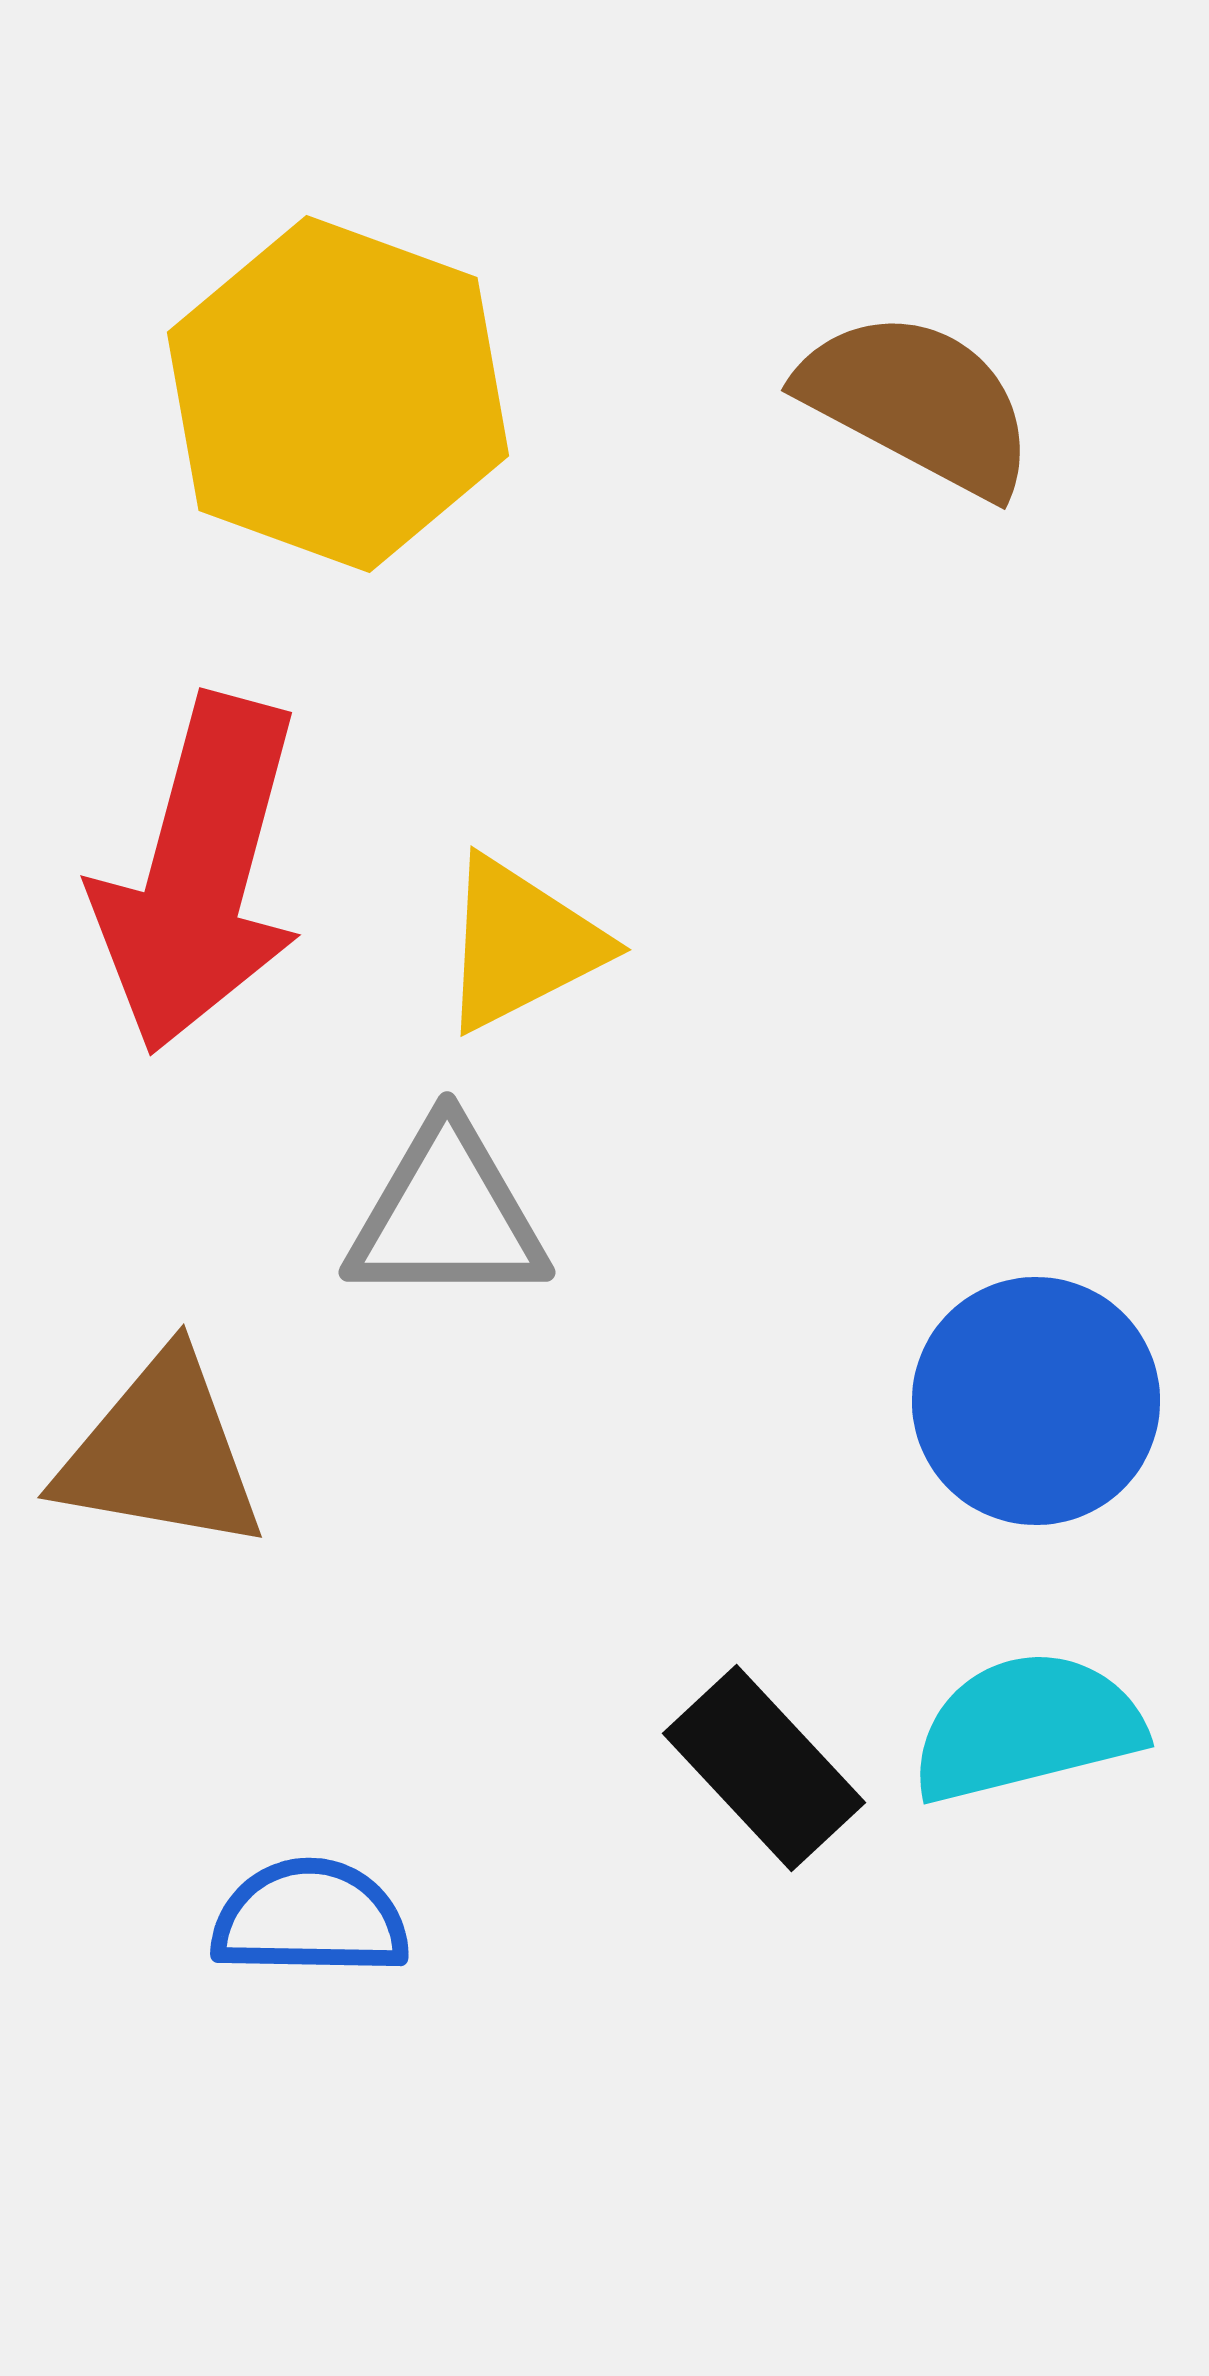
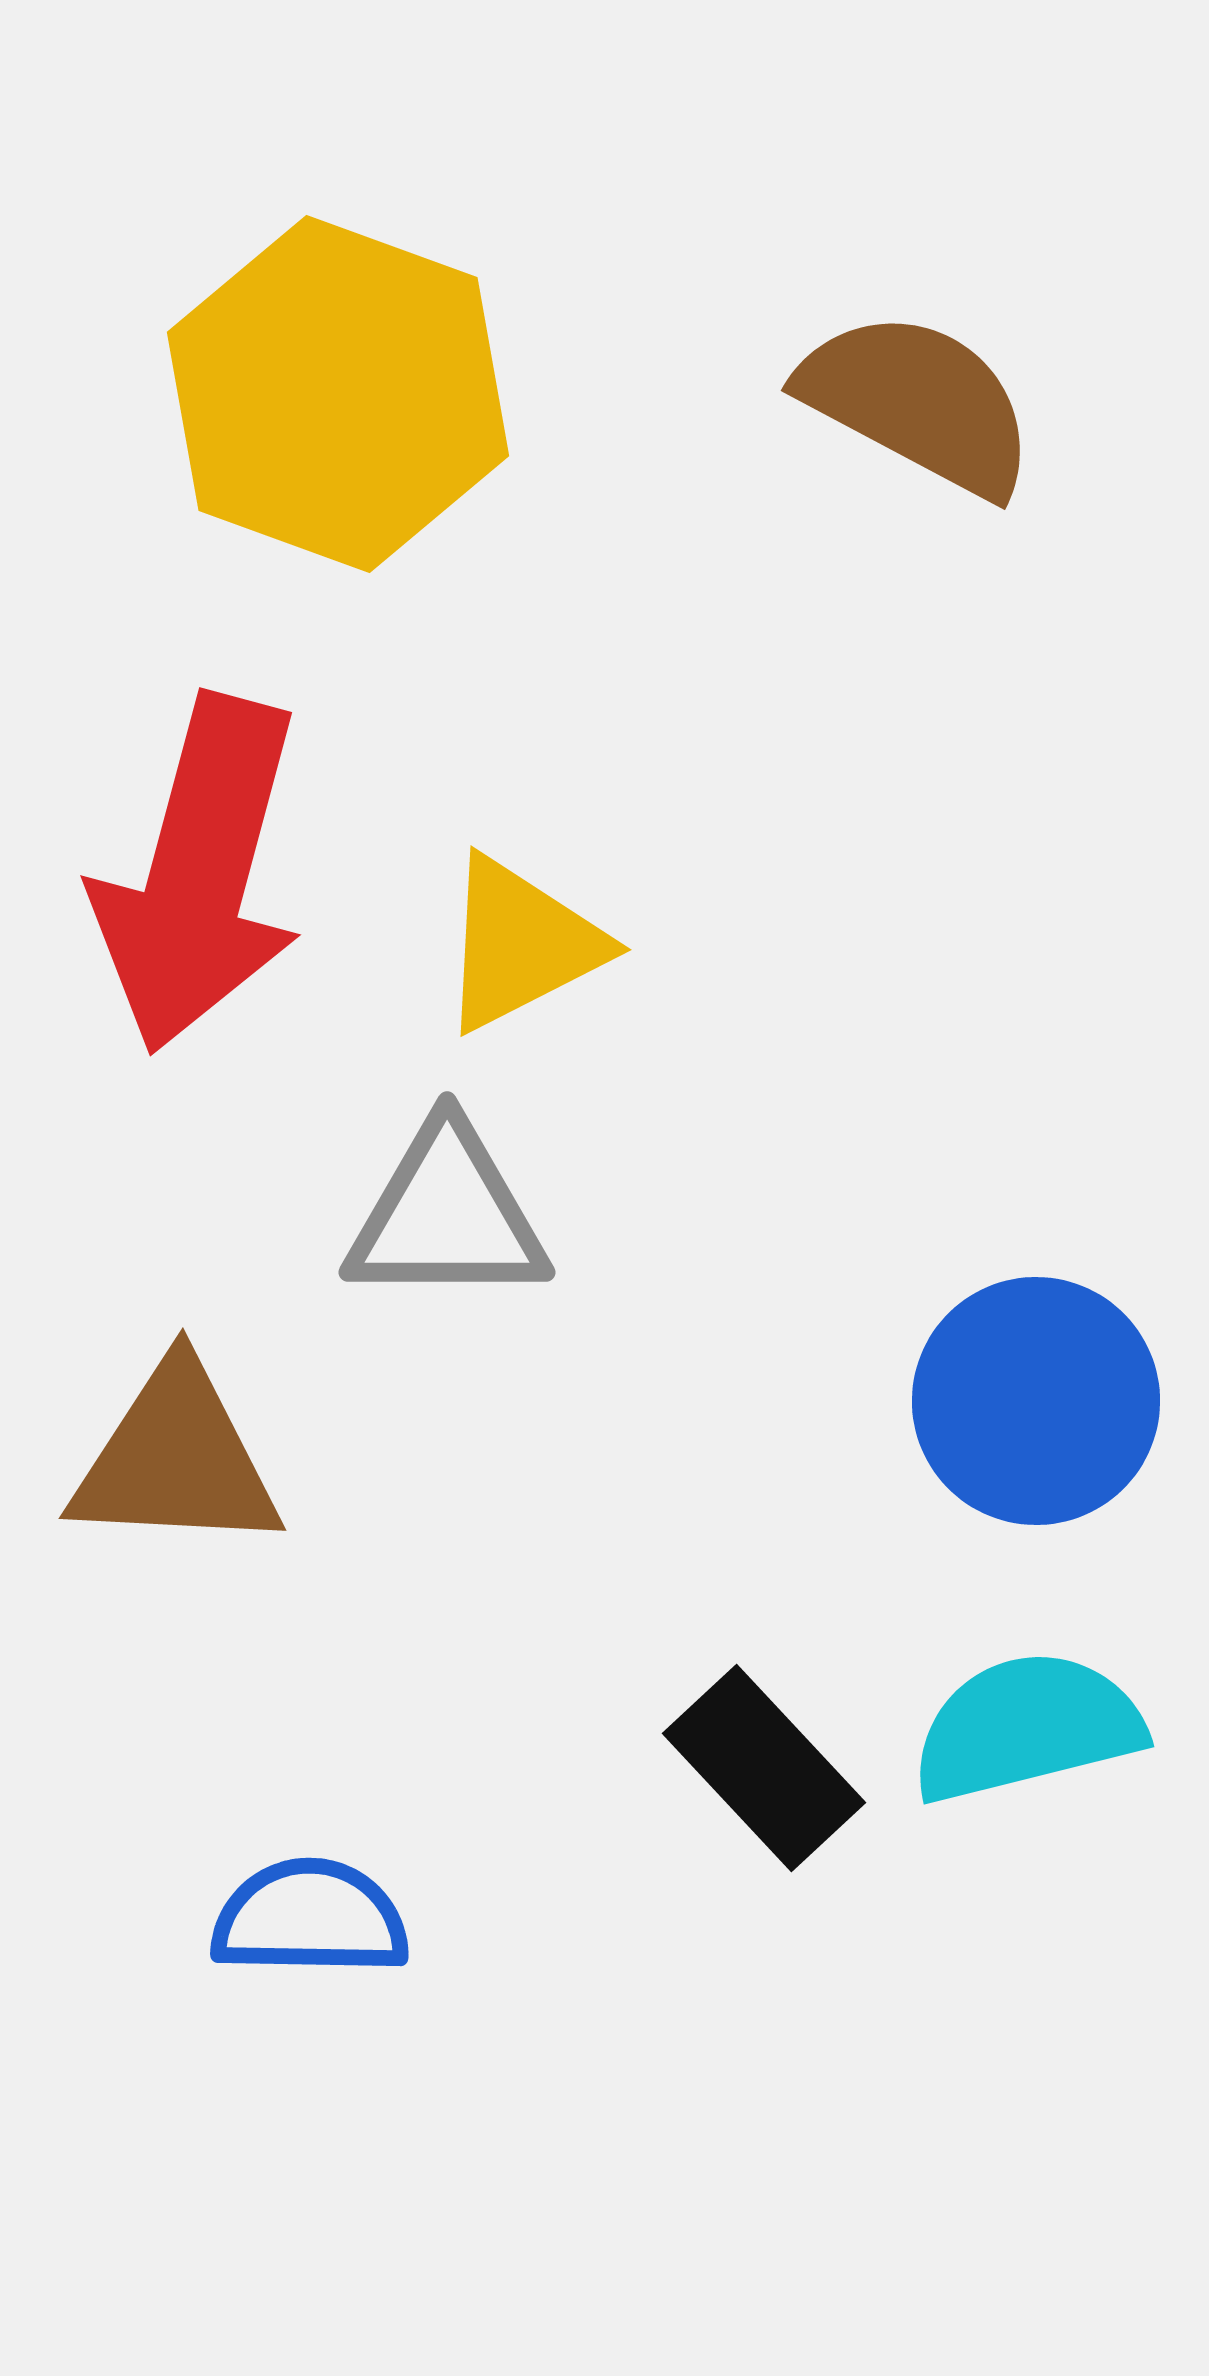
brown triangle: moved 15 px right, 6 px down; rotated 7 degrees counterclockwise
